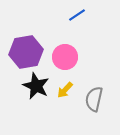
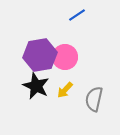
purple hexagon: moved 14 px right, 3 px down
